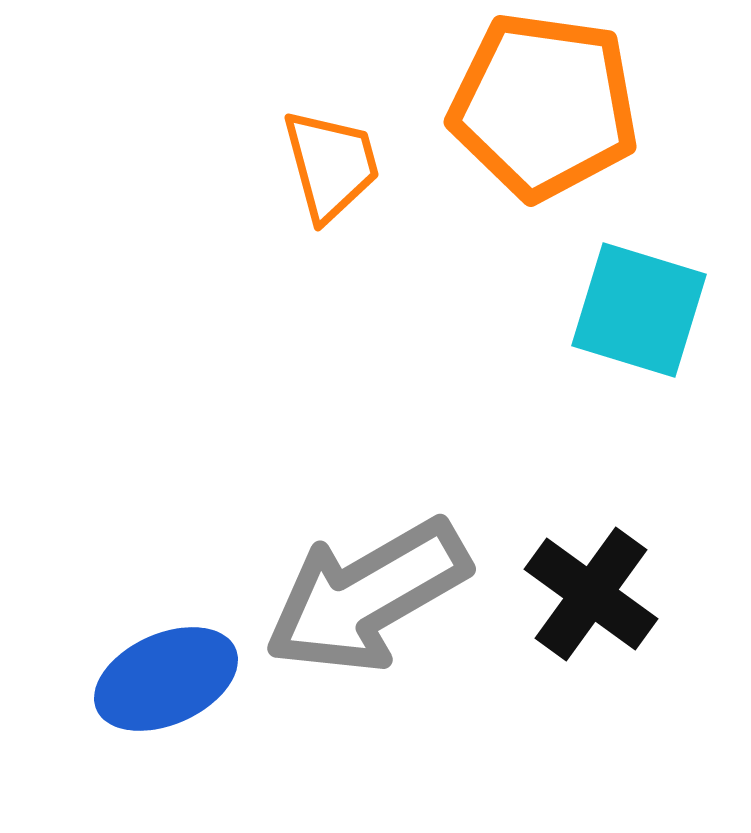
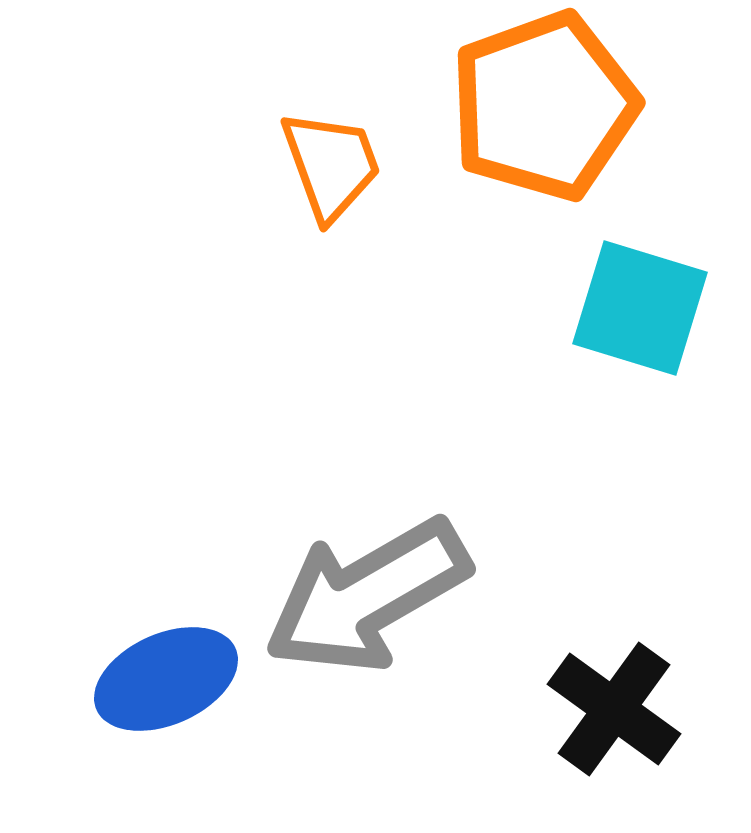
orange pentagon: rotated 28 degrees counterclockwise
orange trapezoid: rotated 5 degrees counterclockwise
cyan square: moved 1 px right, 2 px up
black cross: moved 23 px right, 115 px down
